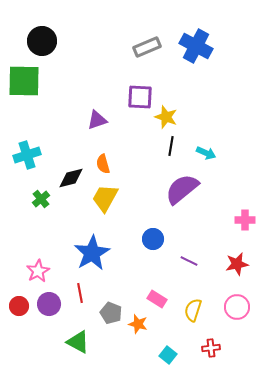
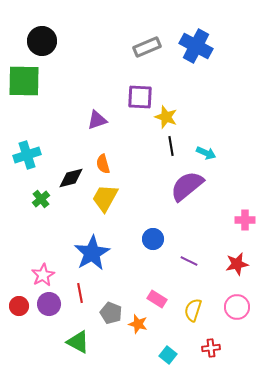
black line: rotated 18 degrees counterclockwise
purple semicircle: moved 5 px right, 3 px up
pink star: moved 5 px right, 4 px down
